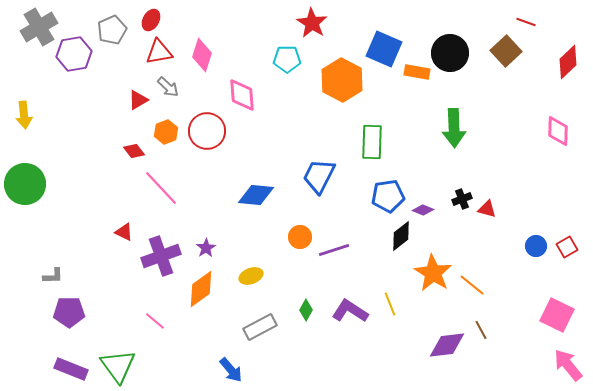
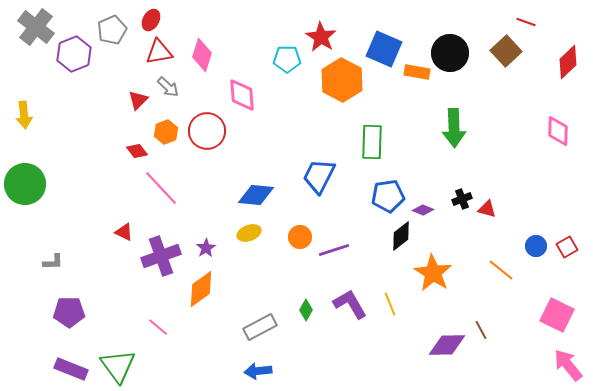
red star at (312, 23): moved 9 px right, 14 px down
gray cross at (39, 27): moved 3 px left; rotated 21 degrees counterclockwise
purple hexagon at (74, 54): rotated 12 degrees counterclockwise
red triangle at (138, 100): rotated 15 degrees counterclockwise
red diamond at (134, 151): moved 3 px right
gray L-shape at (53, 276): moved 14 px up
yellow ellipse at (251, 276): moved 2 px left, 43 px up
orange line at (472, 285): moved 29 px right, 15 px up
purple L-shape at (350, 311): moved 7 px up; rotated 27 degrees clockwise
pink line at (155, 321): moved 3 px right, 6 px down
purple diamond at (447, 345): rotated 6 degrees clockwise
blue arrow at (231, 370): moved 27 px right, 1 px down; rotated 124 degrees clockwise
